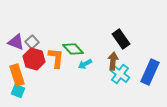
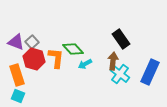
cyan square: moved 5 px down
